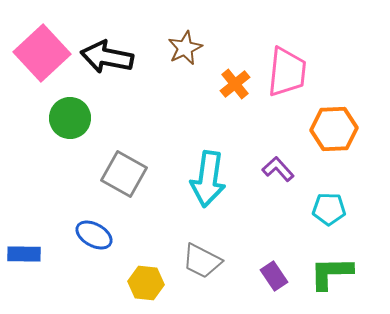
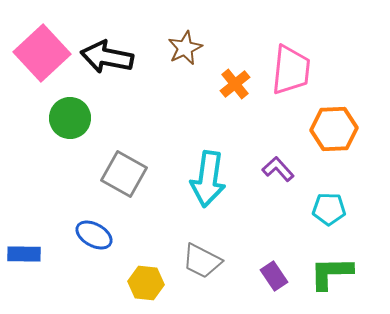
pink trapezoid: moved 4 px right, 2 px up
